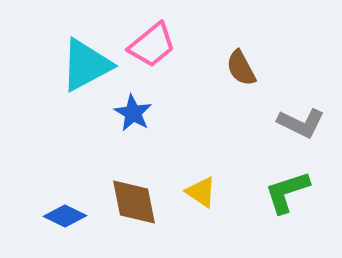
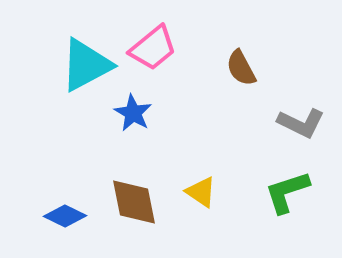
pink trapezoid: moved 1 px right, 3 px down
